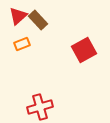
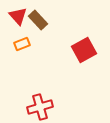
red triangle: rotated 30 degrees counterclockwise
